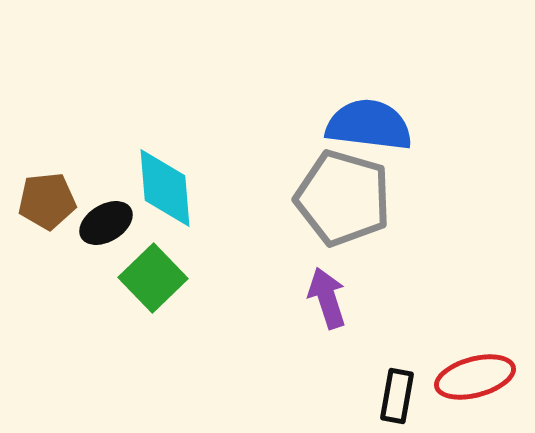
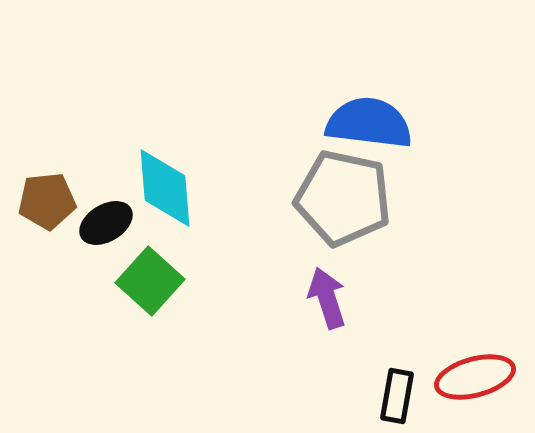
blue semicircle: moved 2 px up
gray pentagon: rotated 4 degrees counterclockwise
green square: moved 3 px left, 3 px down; rotated 4 degrees counterclockwise
